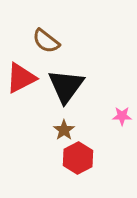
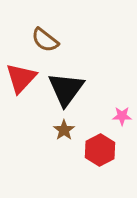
brown semicircle: moved 1 px left, 1 px up
red triangle: rotated 20 degrees counterclockwise
black triangle: moved 3 px down
red hexagon: moved 22 px right, 8 px up
